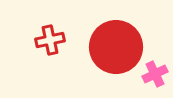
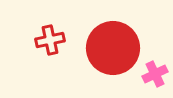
red circle: moved 3 px left, 1 px down
